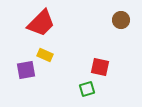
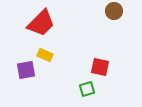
brown circle: moved 7 px left, 9 px up
